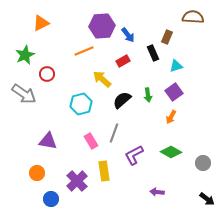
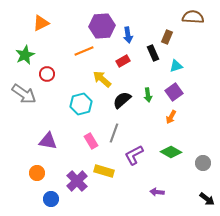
blue arrow: rotated 28 degrees clockwise
yellow rectangle: rotated 66 degrees counterclockwise
